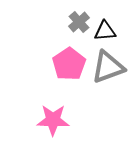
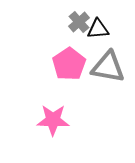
black triangle: moved 7 px left, 2 px up
gray triangle: rotated 30 degrees clockwise
